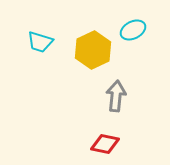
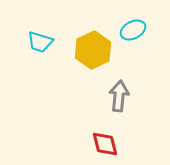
gray arrow: moved 3 px right
red diamond: rotated 64 degrees clockwise
